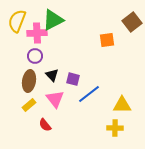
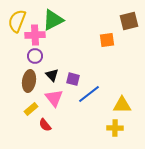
brown square: moved 3 px left, 1 px up; rotated 24 degrees clockwise
pink cross: moved 2 px left, 2 px down
pink triangle: moved 1 px left, 1 px up
yellow rectangle: moved 2 px right, 4 px down
